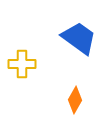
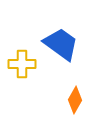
blue trapezoid: moved 18 px left, 6 px down
